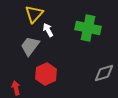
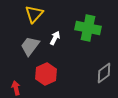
white arrow: moved 7 px right, 8 px down; rotated 56 degrees clockwise
gray diamond: rotated 20 degrees counterclockwise
